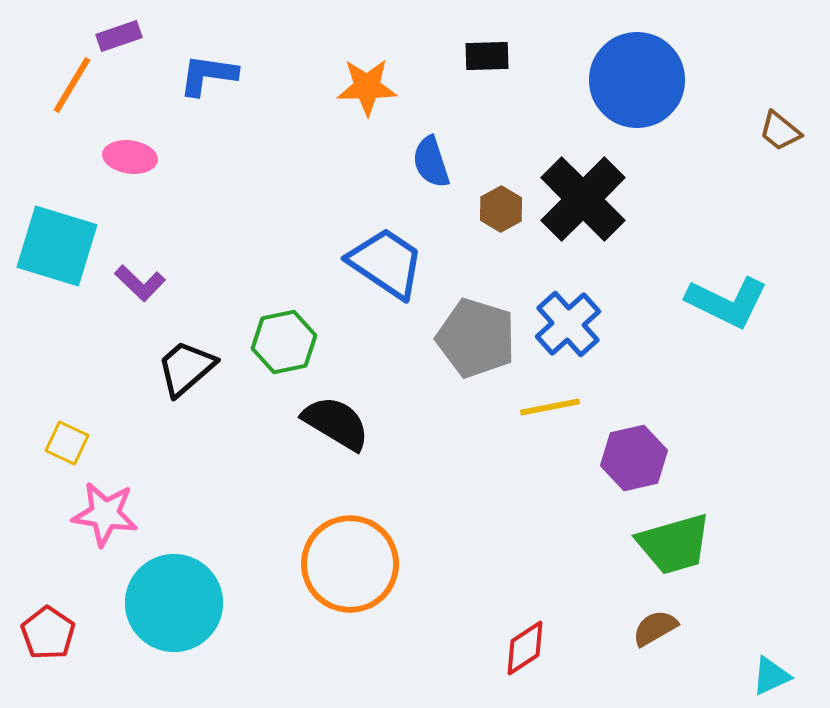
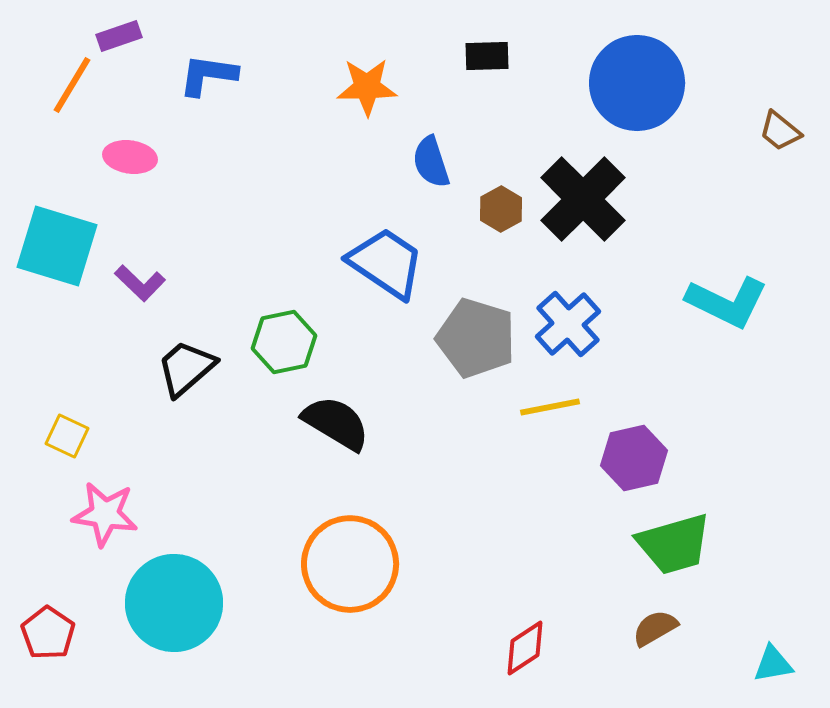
blue circle: moved 3 px down
yellow square: moved 7 px up
cyan triangle: moved 2 px right, 12 px up; rotated 15 degrees clockwise
